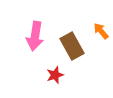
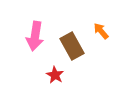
red star: rotated 24 degrees counterclockwise
